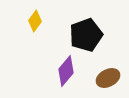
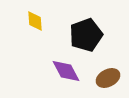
yellow diamond: rotated 40 degrees counterclockwise
purple diamond: rotated 68 degrees counterclockwise
